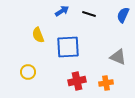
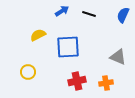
yellow semicircle: rotated 84 degrees clockwise
